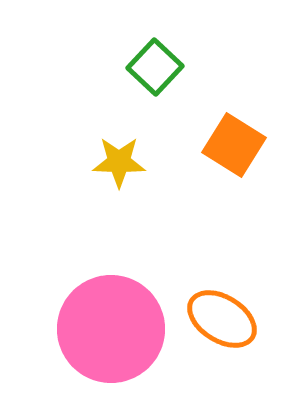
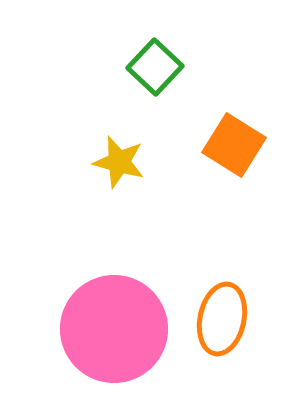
yellow star: rotated 14 degrees clockwise
orange ellipse: rotated 70 degrees clockwise
pink circle: moved 3 px right
